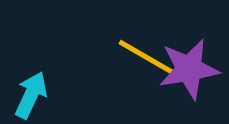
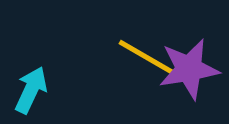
cyan arrow: moved 5 px up
